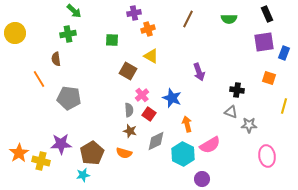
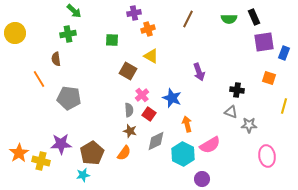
black rectangle: moved 13 px left, 3 px down
orange semicircle: rotated 70 degrees counterclockwise
